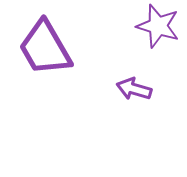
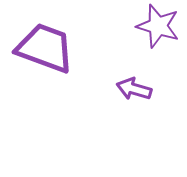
purple trapezoid: rotated 140 degrees clockwise
